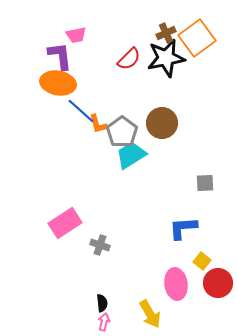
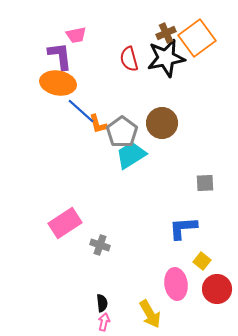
red semicircle: rotated 120 degrees clockwise
red circle: moved 1 px left, 6 px down
